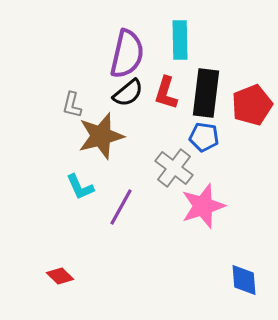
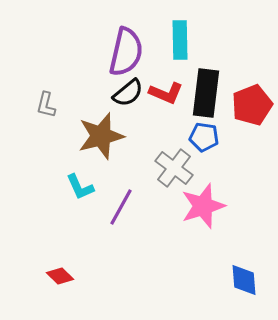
purple semicircle: moved 1 px left, 2 px up
red L-shape: rotated 84 degrees counterclockwise
gray L-shape: moved 26 px left
